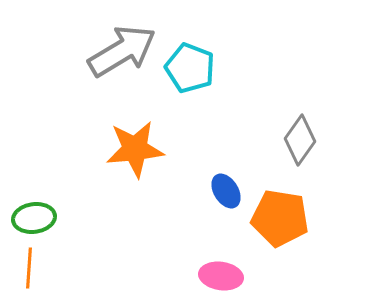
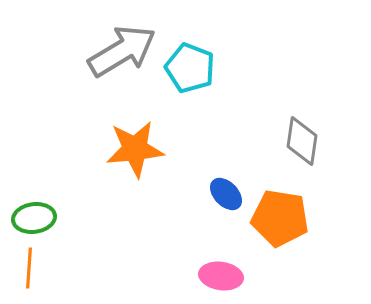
gray diamond: moved 2 px right, 1 px down; rotated 27 degrees counterclockwise
blue ellipse: moved 3 px down; rotated 12 degrees counterclockwise
